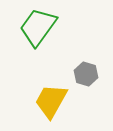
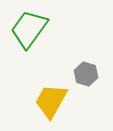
green trapezoid: moved 9 px left, 2 px down
